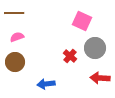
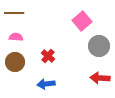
pink square: rotated 24 degrees clockwise
pink semicircle: moved 1 px left; rotated 24 degrees clockwise
gray circle: moved 4 px right, 2 px up
red cross: moved 22 px left
